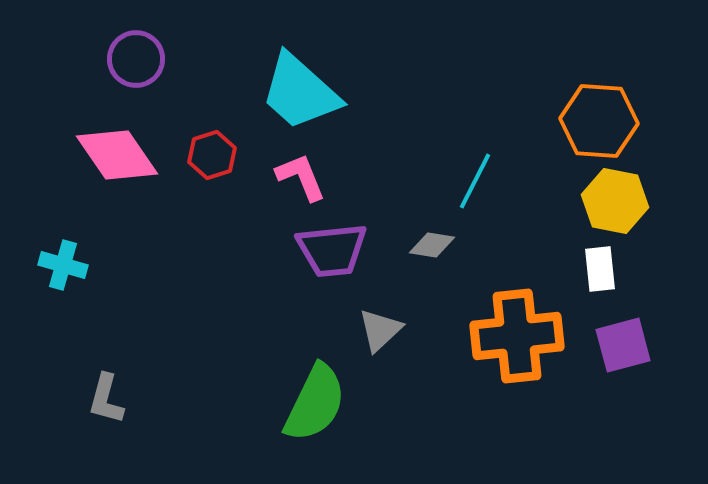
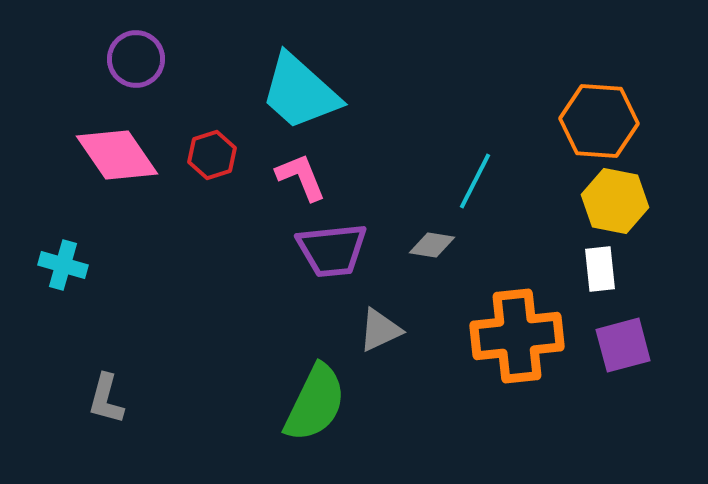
gray triangle: rotated 18 degrees clockwise
